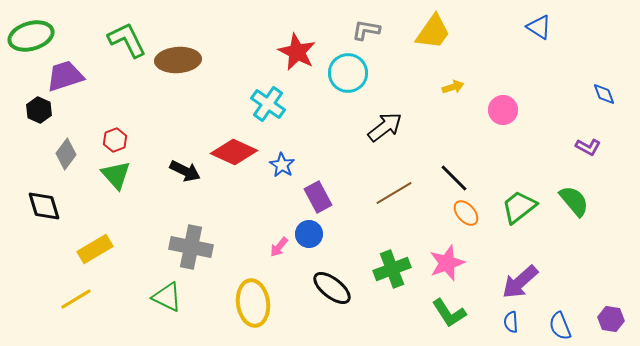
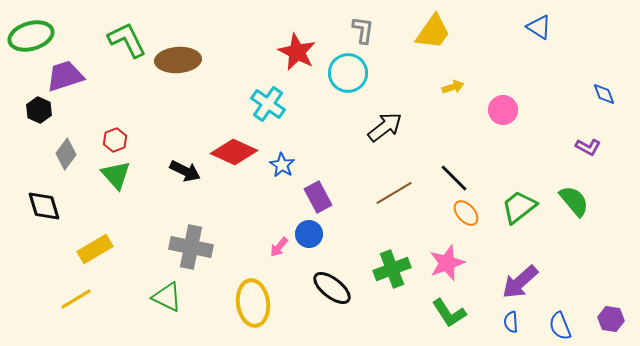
gray L-shape at (366, 30): moved 3 px left; rotated 88 degrees clockwise
